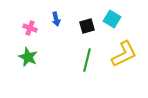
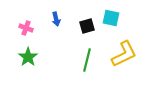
cyan square: moved 1 px left, 1 px up; rotated 18 degrees counterclockwise
pink cross: moved 4 px left
green star: rotated 12 degrees clockwise
